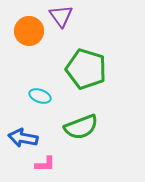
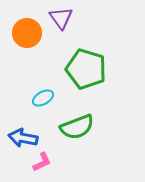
purple triangle: moved 2 px down
orange circle: moved 2 px left, 2 px down
cyan ellipse: moved 3 px right, 2 px down; rotated 50 degrees counterclockwise
green semicircle: moved 4 px left
pink L-shape: moved 3 px left, 2 px up; rotated 25 degrees counterclockwise
